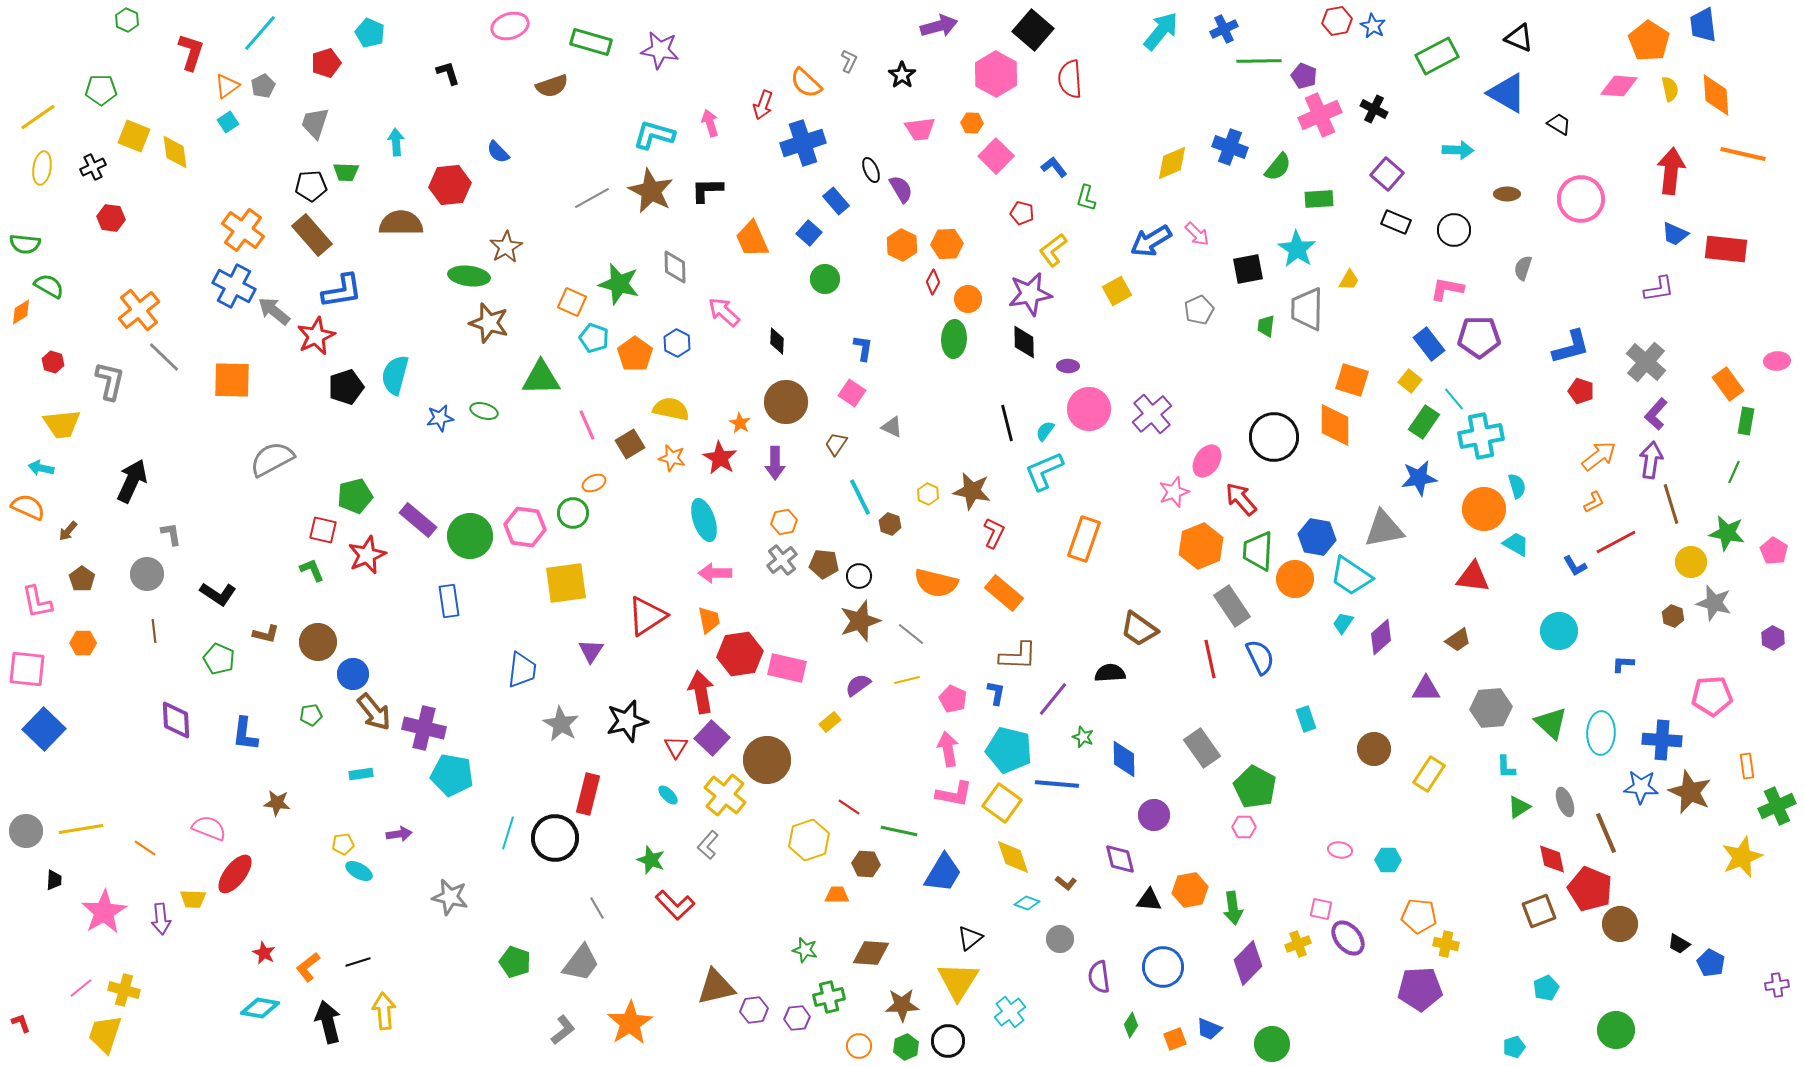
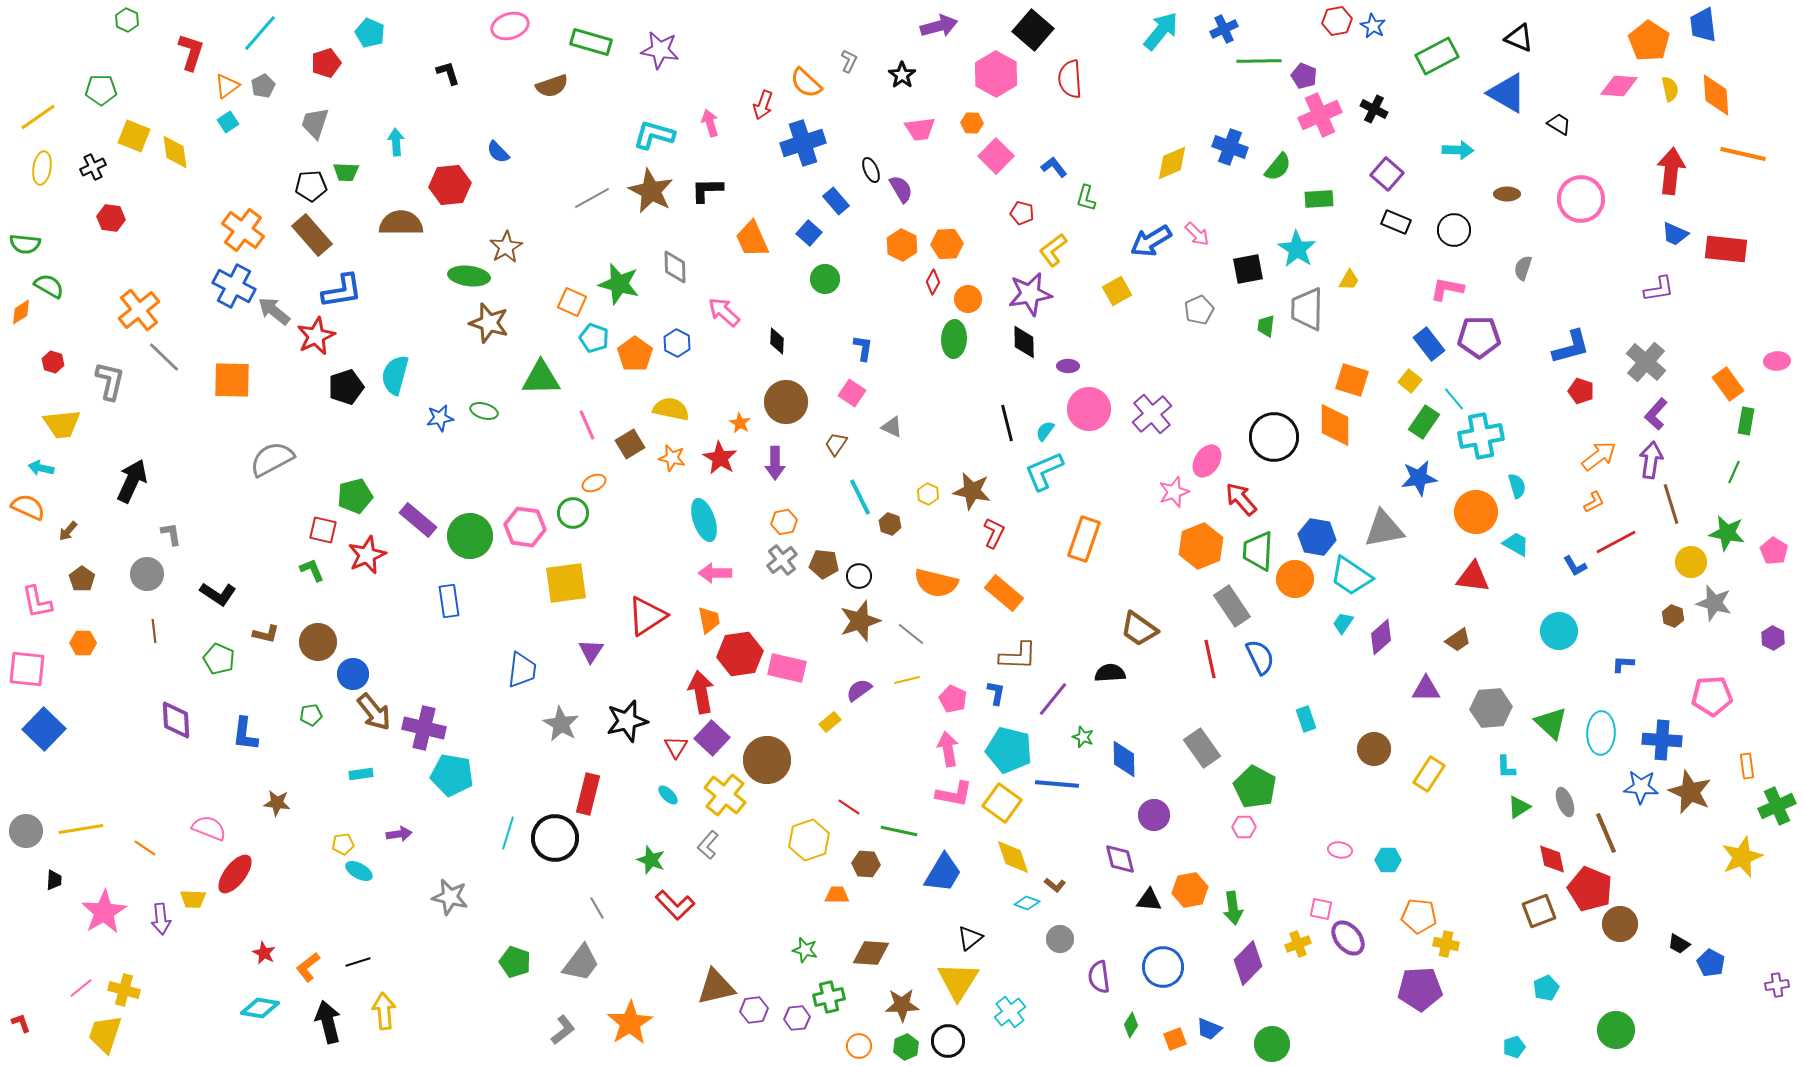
orange circle at (1484, 509): moved 8 px left, 3 px down
purple semicircle at (858, 685): moved 1 px right, 5 px down
brown L-shape at (1066, 883): moved 11 px left, 2 px down
